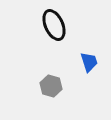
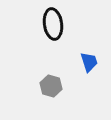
black ellipse: moved 1 px left, 1 px up; rotated 16 degrees clockwise
